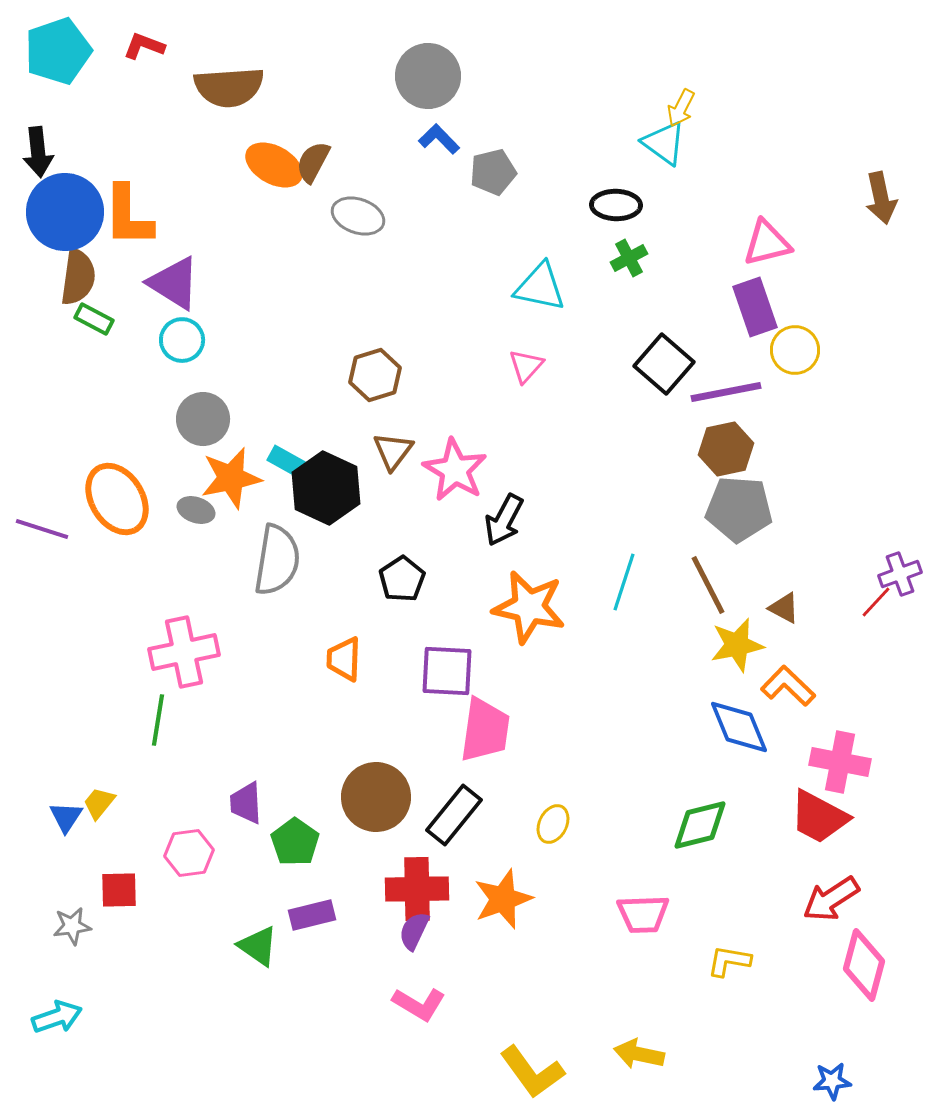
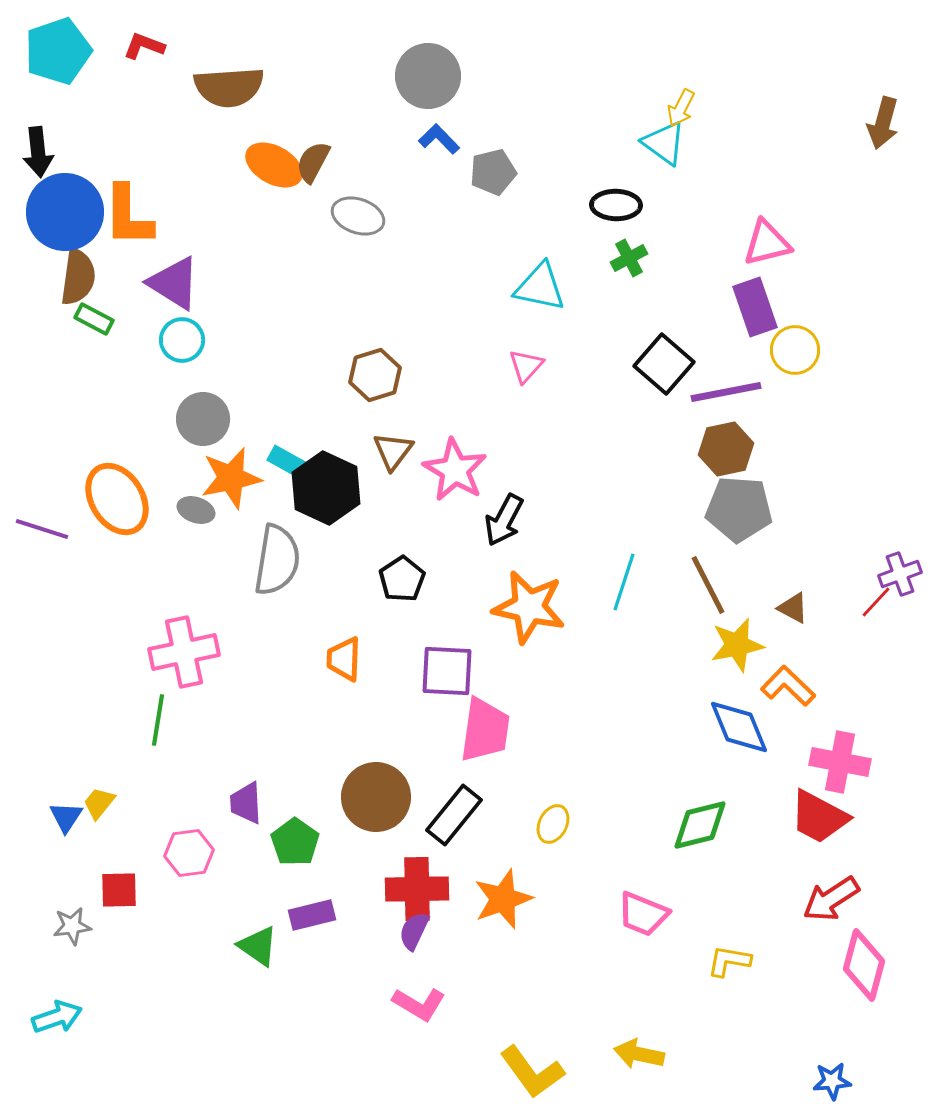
brown arrow at (881, 198): moved 2 px right, 75 px up; rotated 27 degrees clockwise
brown triangle at (784, 608): moved 9 px right
pink trapezoid at (643, 914): rotated 24 degrees clockwise
